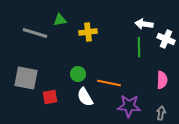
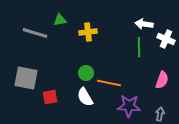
green circle: moved 8 px right, 1 px up
pink semicircle: rotated 18 degrees clockwise
gray arrow: moved 1 px left, 1 px down
